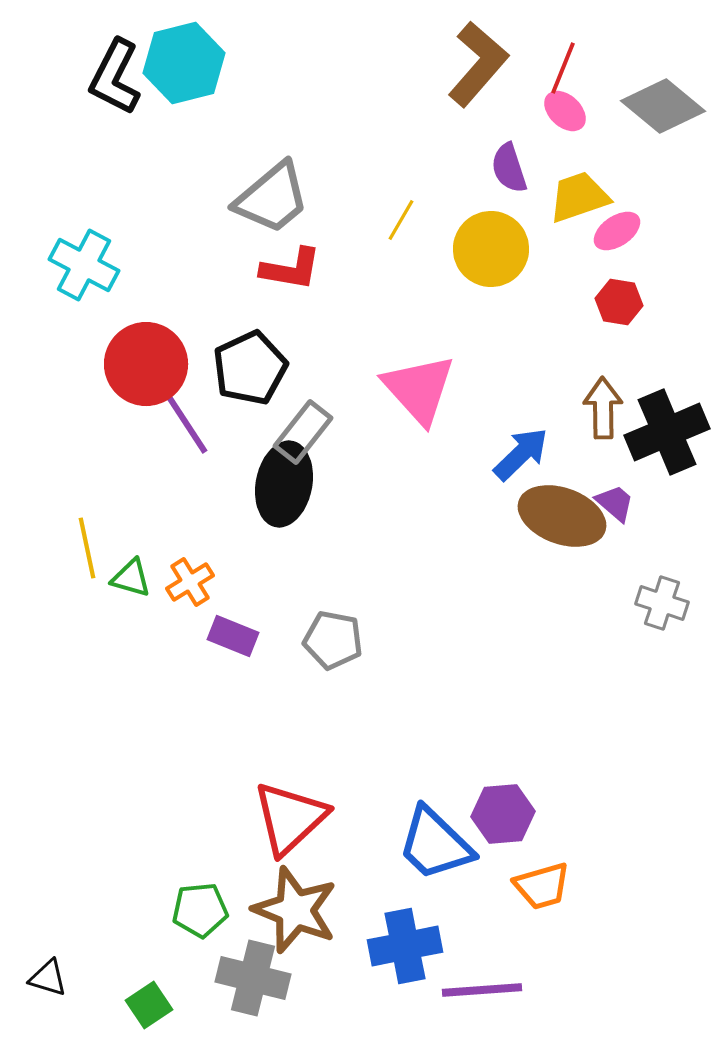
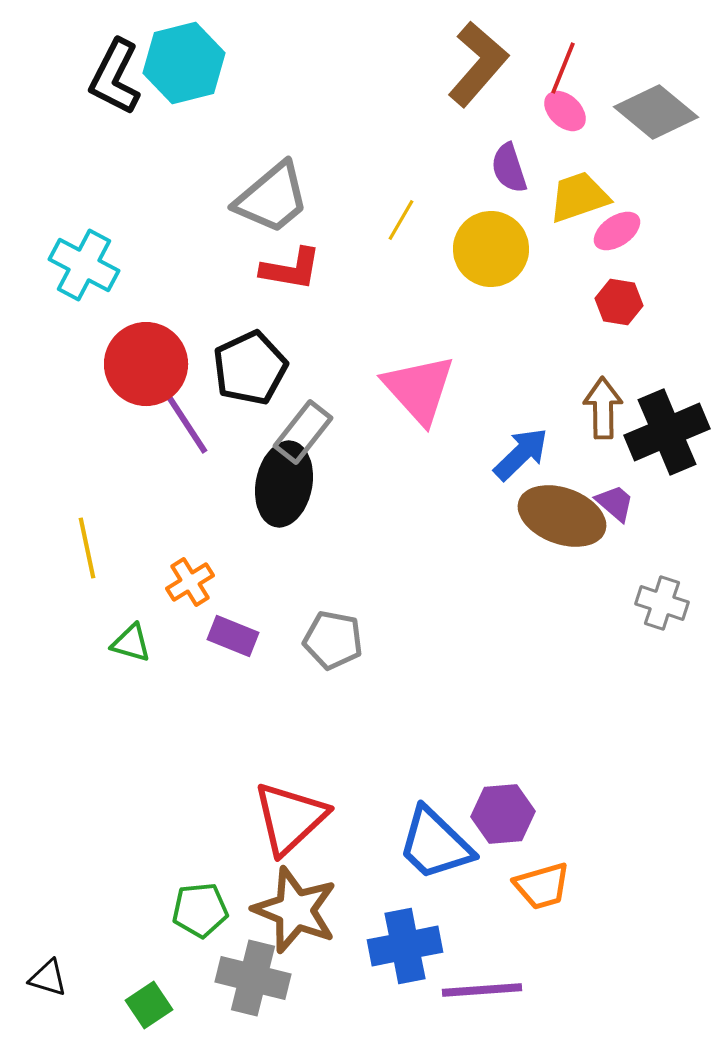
gray diamond at (663, 106): moved 7 px left, 6 px down
green triangle at (131, 578): moved 65 px down
